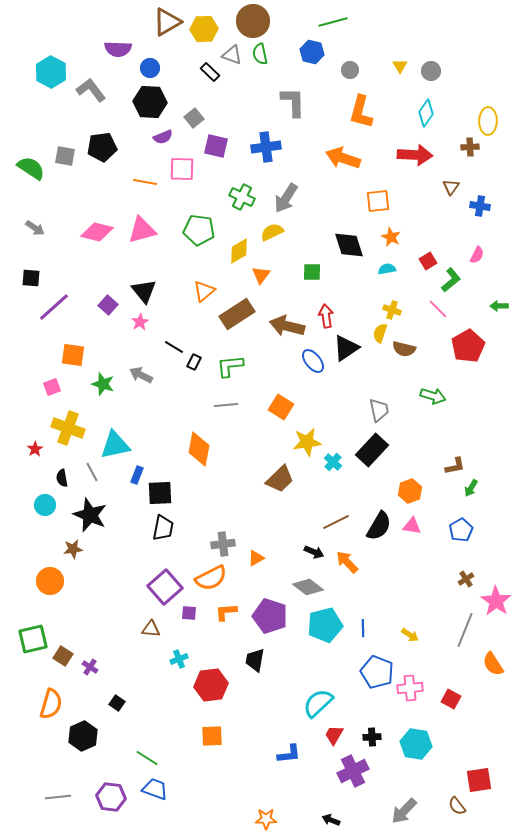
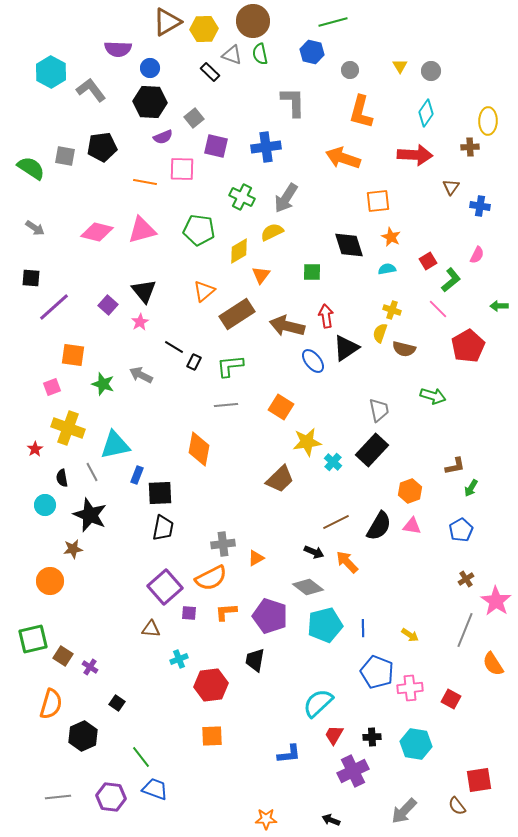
green line at (147, 758): moved 6 px left, 1 px up; rotated 20 degrees clockwise
